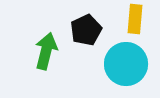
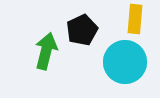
black pentagon: moved 4 px left
cyan circle: moved 1 px left, 2 px up
